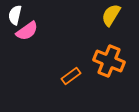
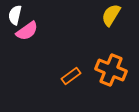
orange cross: moved 2 px right, 9 px down
